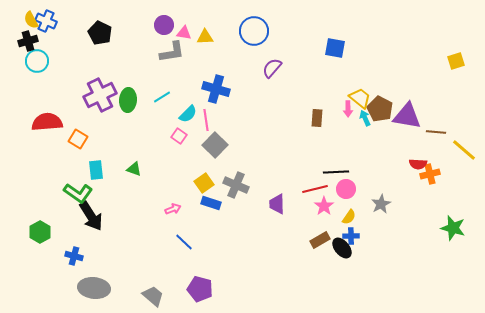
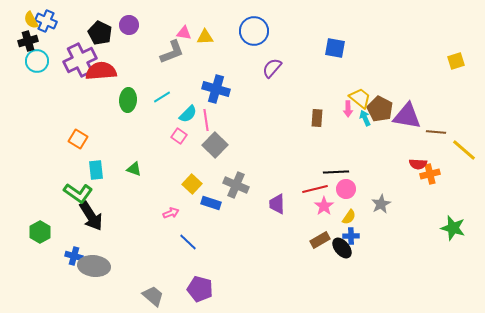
purple circle at (164, 25): moved 35 px left
gray L-shape at (172, 52): rotated 12 degrees counterclockwise
purple cross at (100, 95): moved 20 px left, 35 px up
red semicircle at (47, 122): moved 54 px right, 51 px up
yellow square at (204, 183): moved 12 px left, 1 px down; rotated 12 degrees counterclockwise
pink arrow at (173, 209): moved 2 px left, 4 px down
blue line at (184, 242): moved 4 px right
gray ellipse at (94, 288): moved 22 px up
